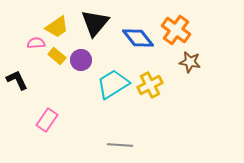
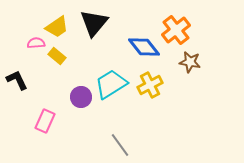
black triangle: moved 1 px left
orange cross: rotated 16 degrees clockwise
blue diamond: moved 6 px right, 9 px down
purple circle: moved 37 px down
cyan trapezoid: moved 2 px left
pink rectangle: moved 2 px left, 1 px down; rotated 10 degrees counterclockwise
gray line: rotated 50 degrees clockwise
